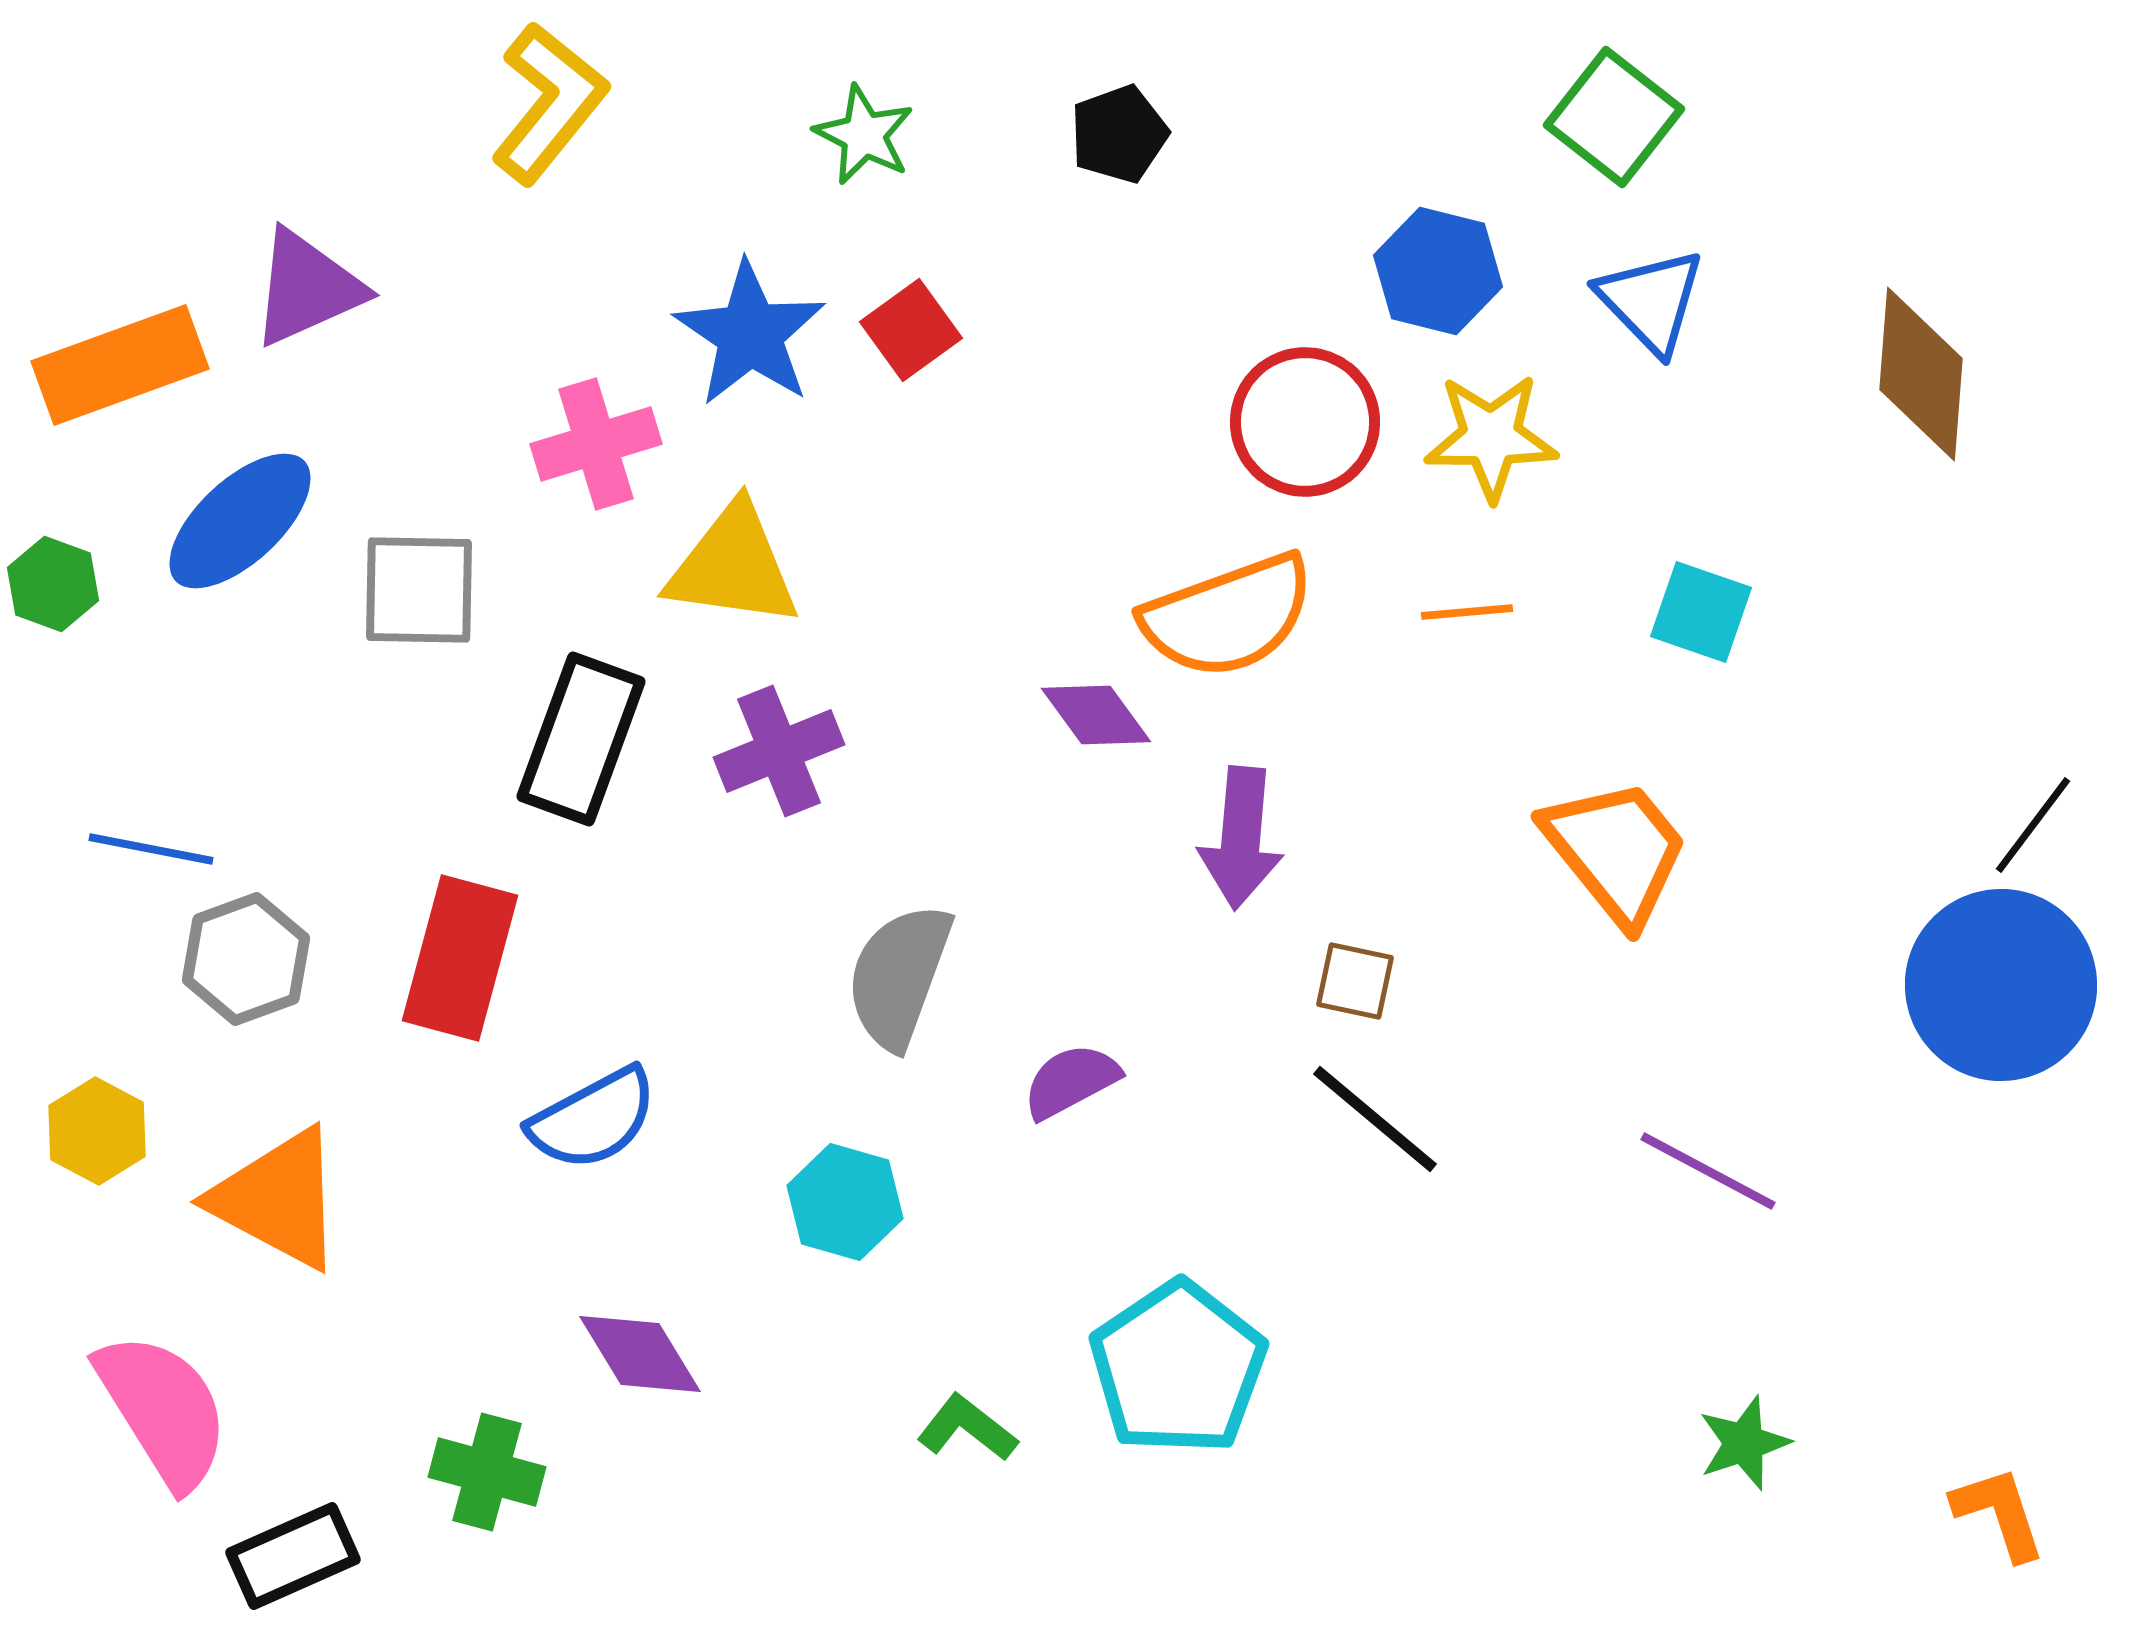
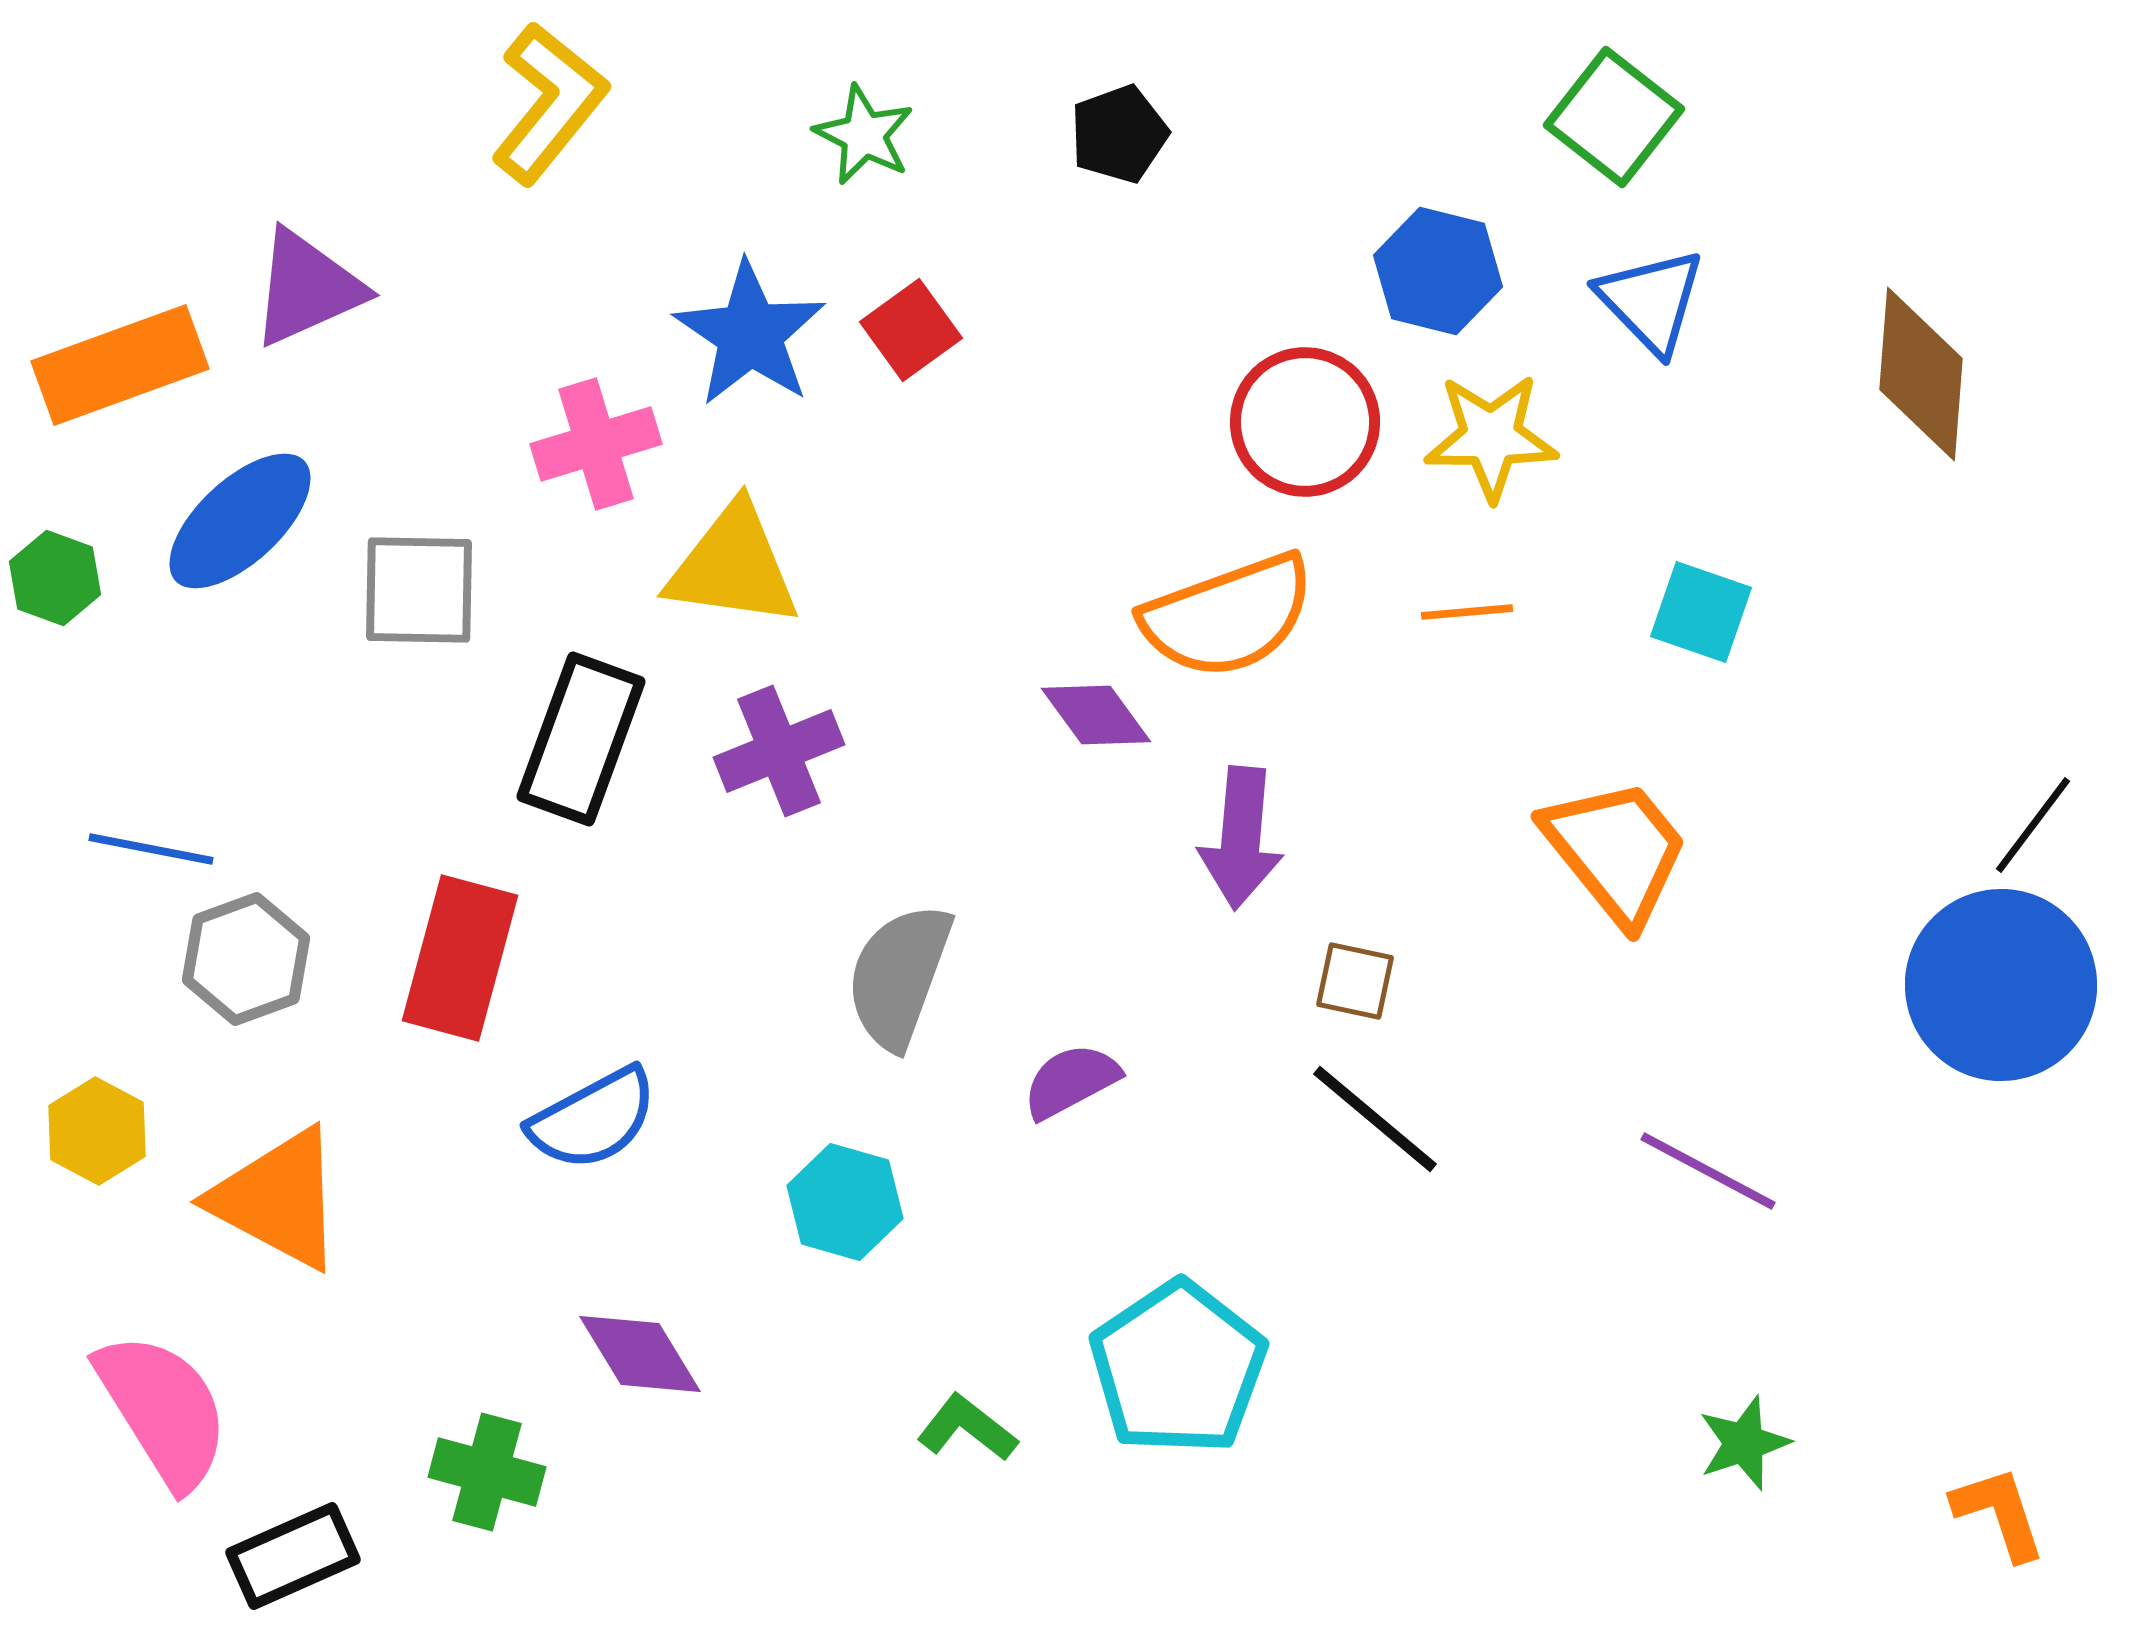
green hexagon at (53, 584): moved 2 px right, 6 px up
